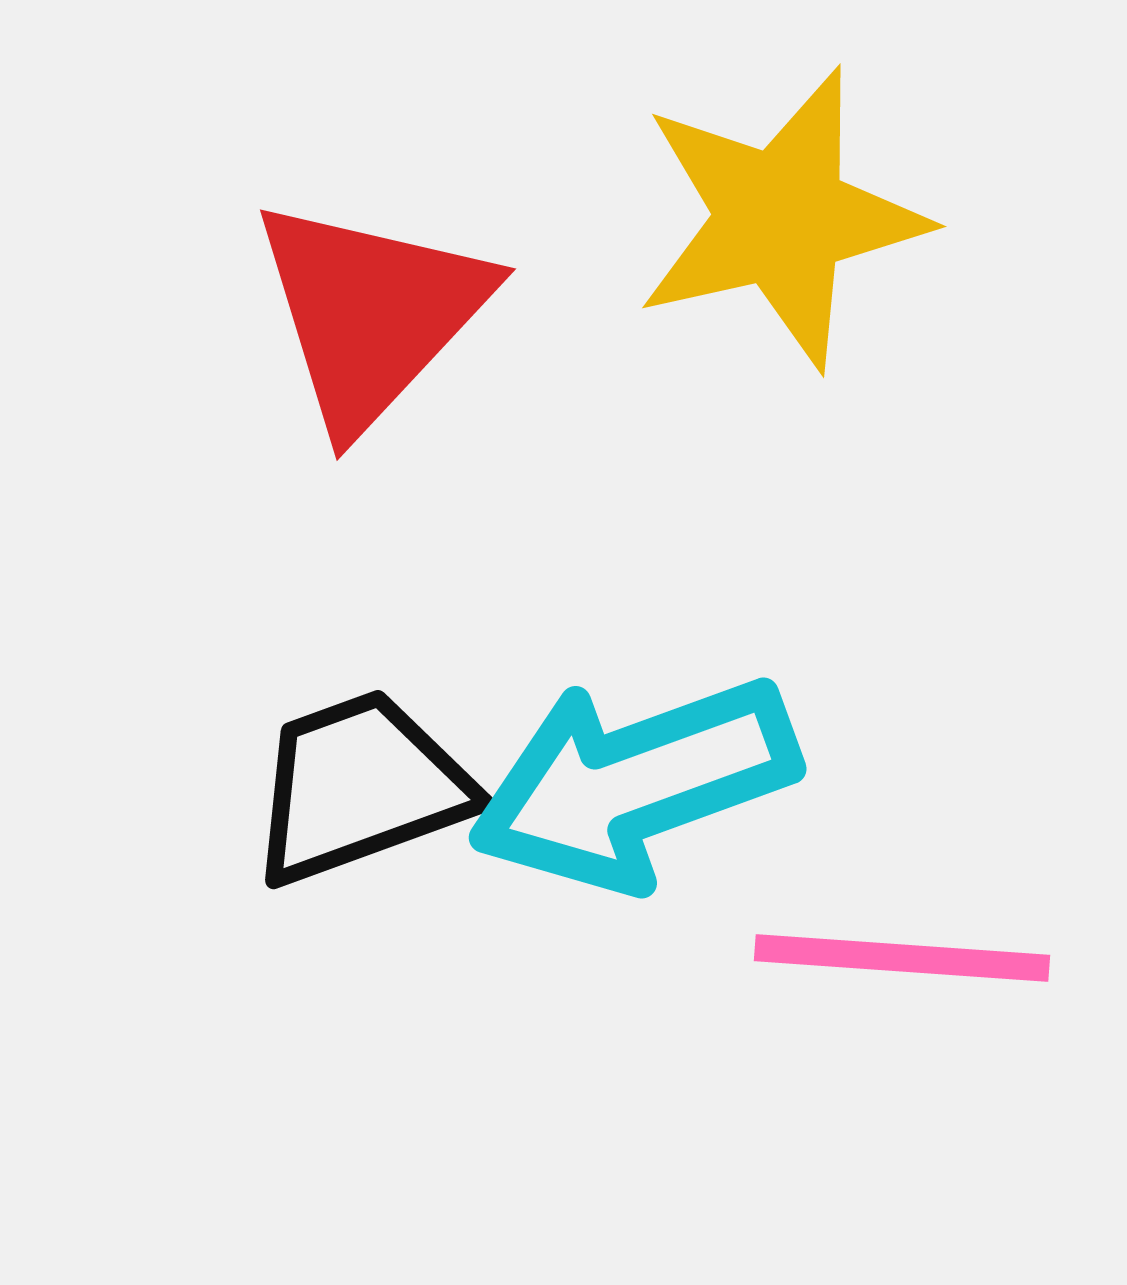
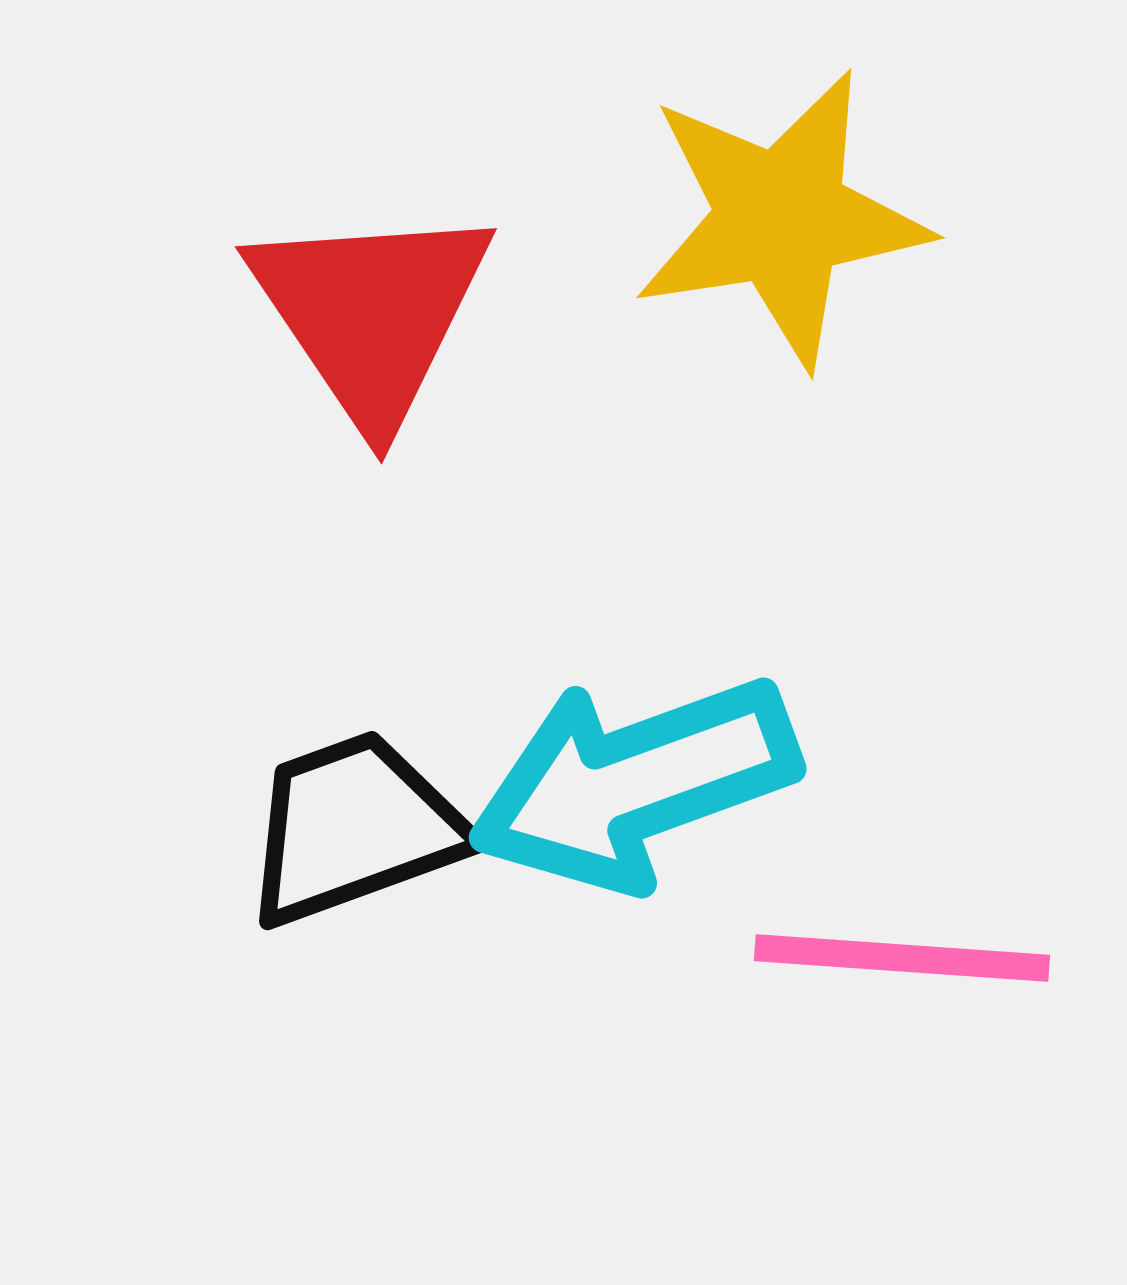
yellow star: rotated 4 degrees clockwise
red triangle: rotated 17 degrees counterclockwise
black trapezoid: moved 6 px left, 41 px down
